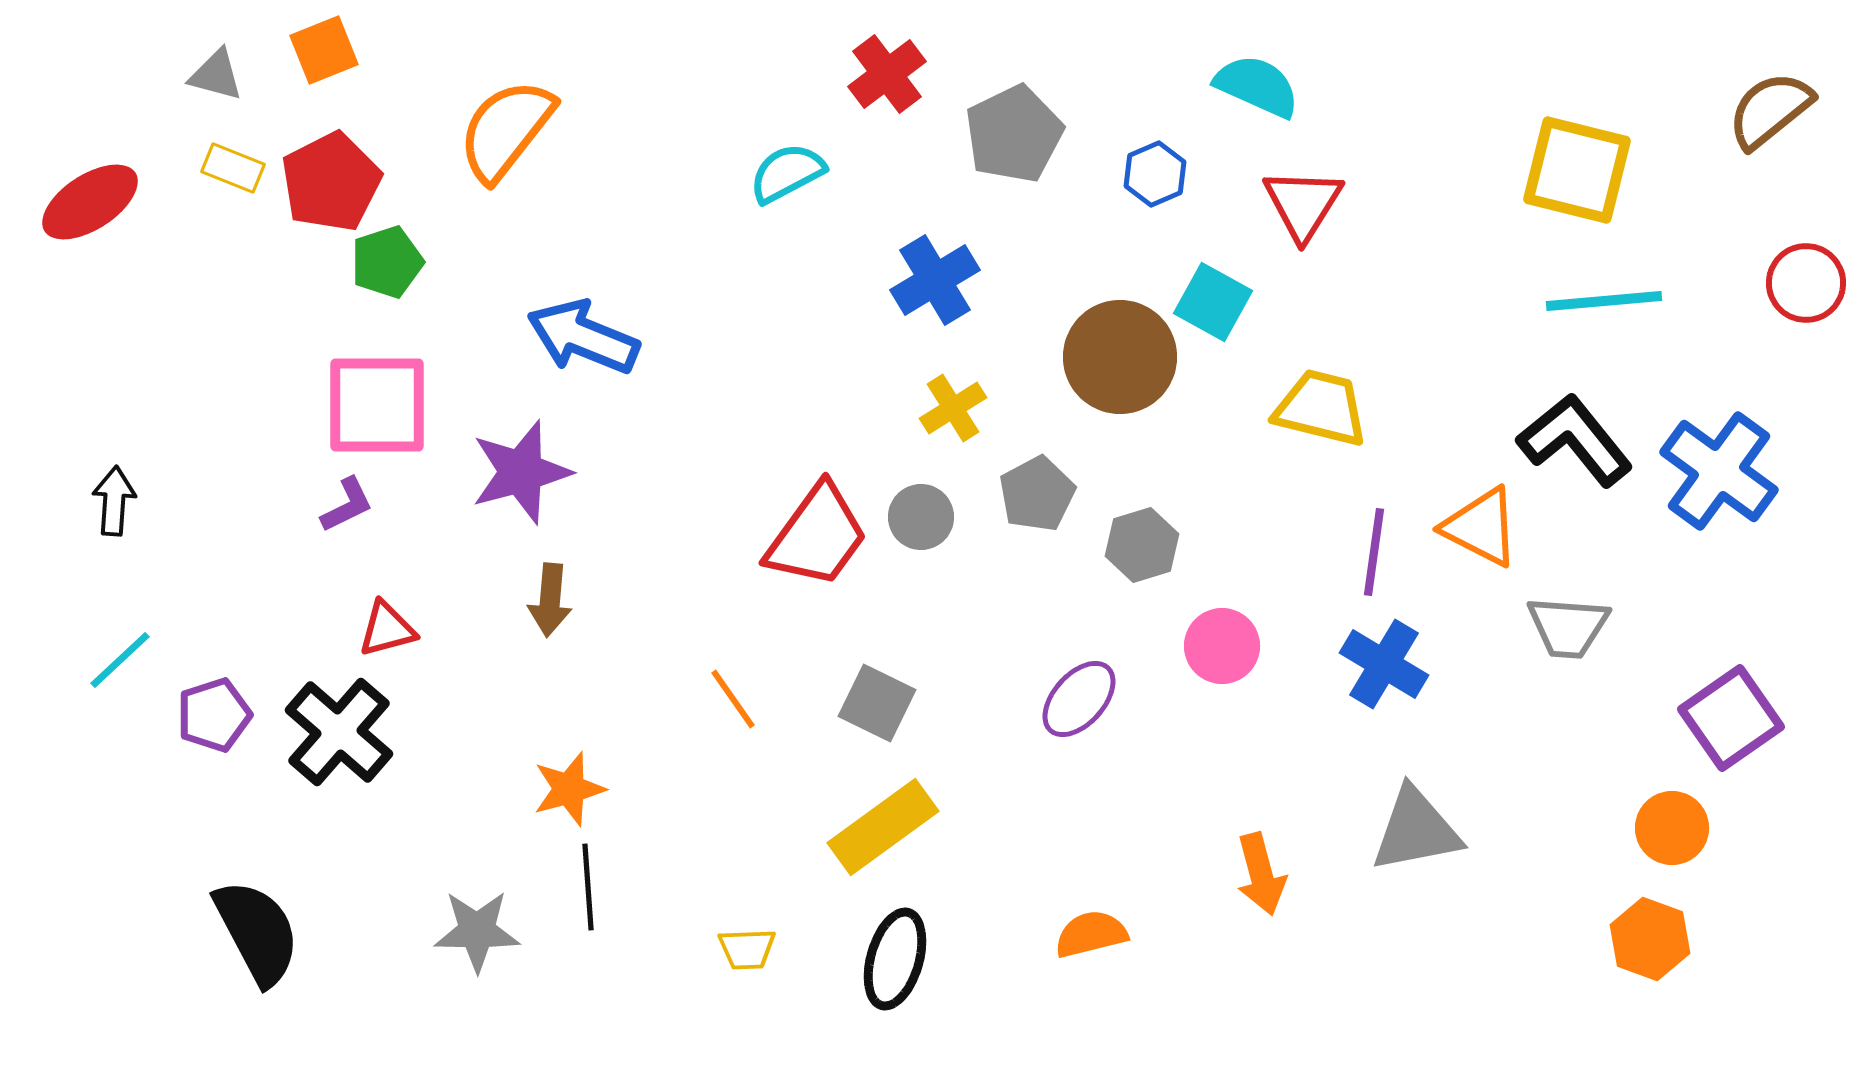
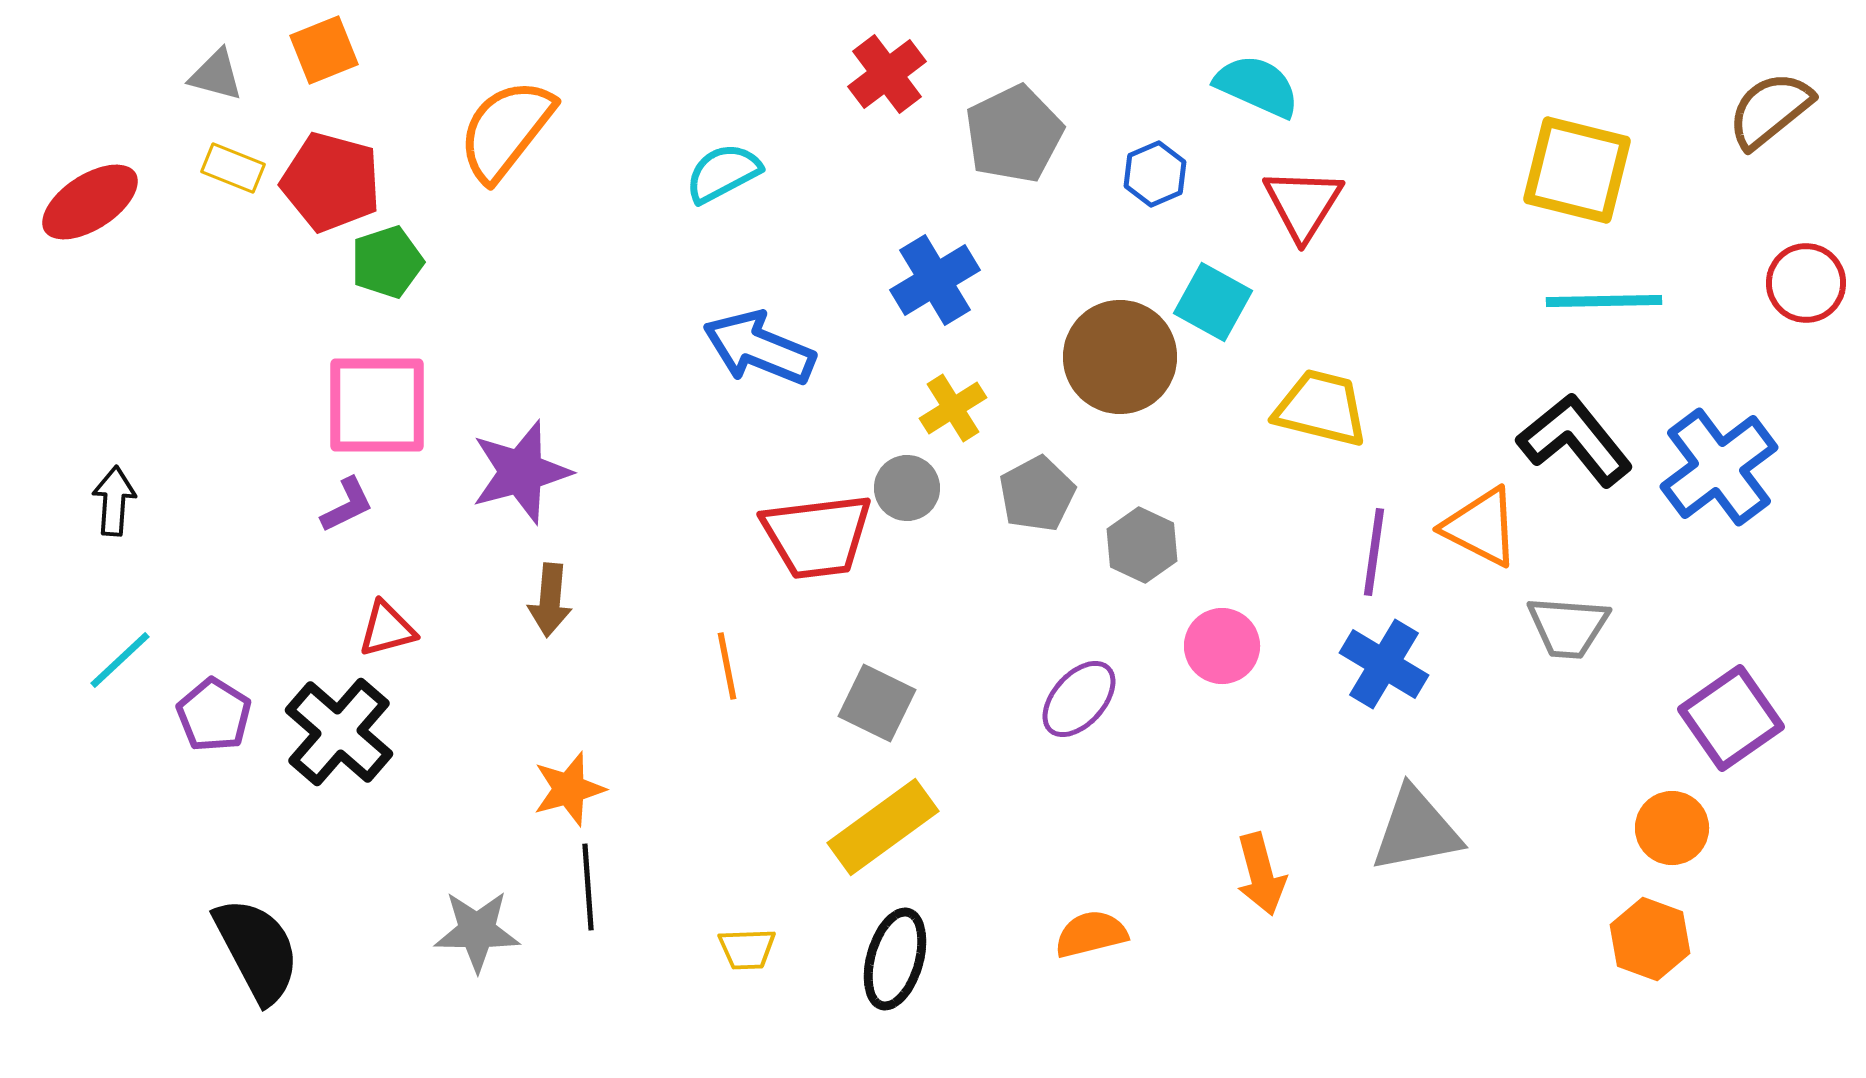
cyan semicircle at (787, 173): moved 64 px left
red pentagon at (331, 182): rotated 30 degrees counterclockwise
cyan line at (1604, 301): rotated 4 degrees clockwise
blue arrow at (583, 337): moved 176 px right, 11 px down
blue cross at (1719, 471): moved 4 px up; rotated 17 degrees clockwise
gray circle at (921, 517): moved 14 px left, 29 px up
red trapezoid at (817, 536): rotated 47 degrees clockwise
gray hexagon at (1142, 545): rotated 18 degrees counterclockwise
orange line at (733, 699): moved 6 px left, 33 px up; rotated 24 degrees clockwise
purple pentagon at (214, 715): rotated 22 degrees counterclockwise
black semicircle at (257, 932): moved 18 px down
